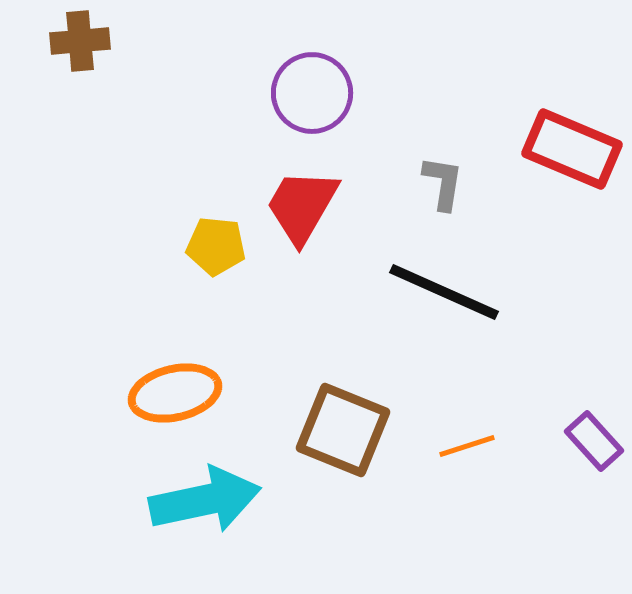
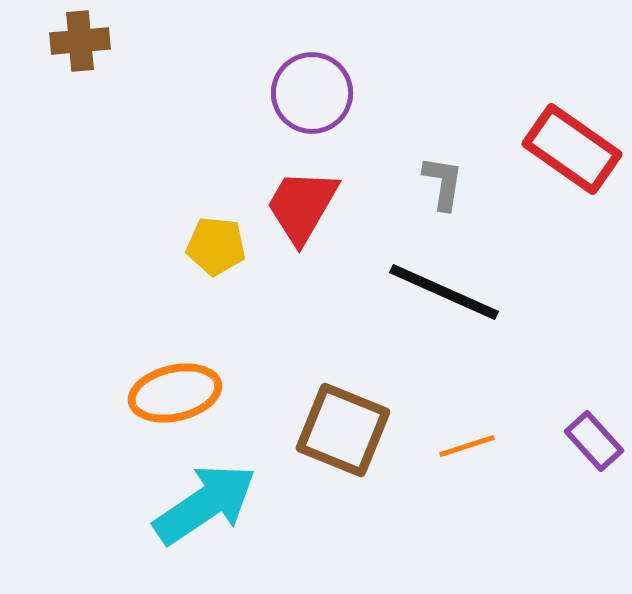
red rectangle: rotated 12 degrees clockwise
cyan arrow: moved 4 px down; rotated 22 degrees counterclockwise
